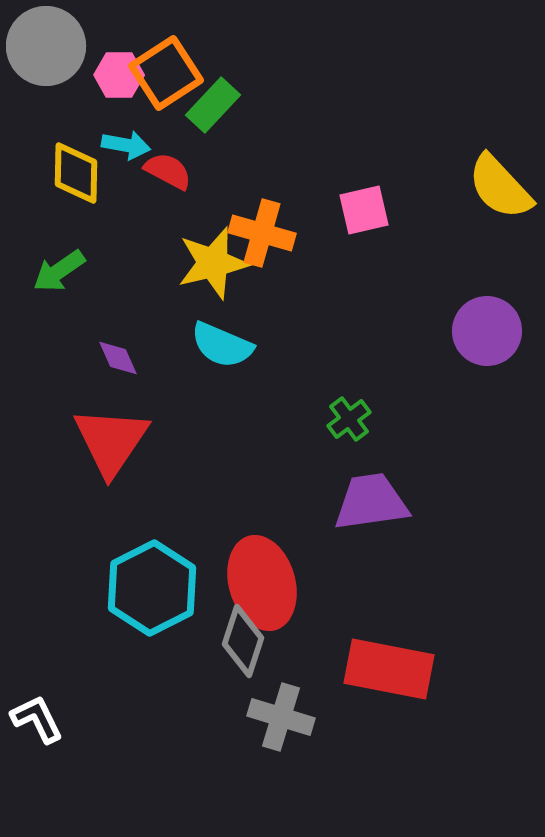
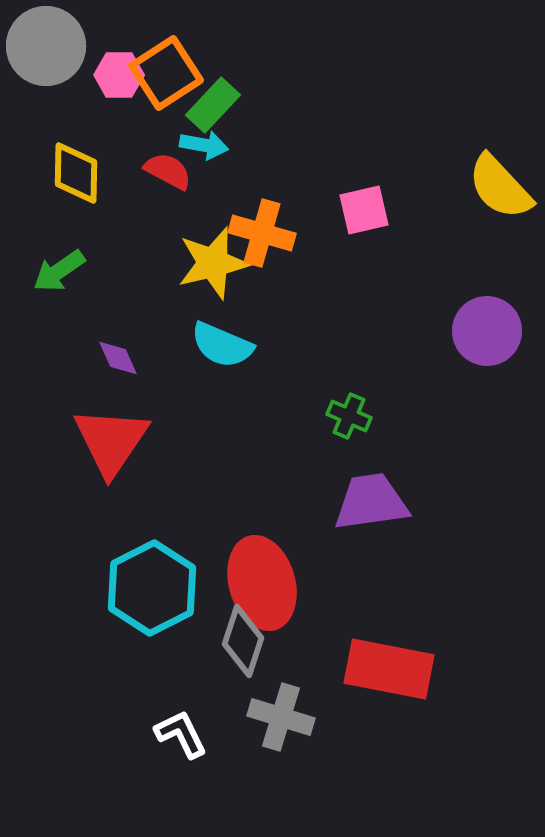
cyan arrow: moved 78 px right
green cross: moved 3 px up; rotated 30 degrees counterclockwise
white L-shape: moved 144 px right, 15 px down
